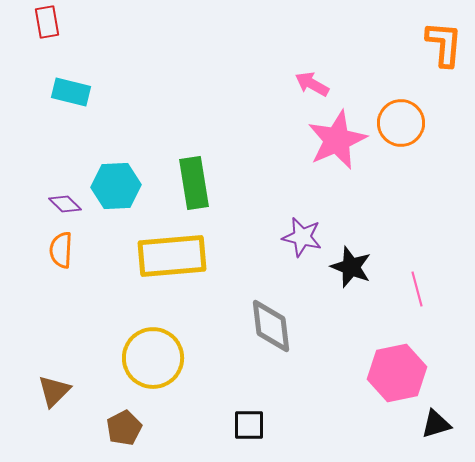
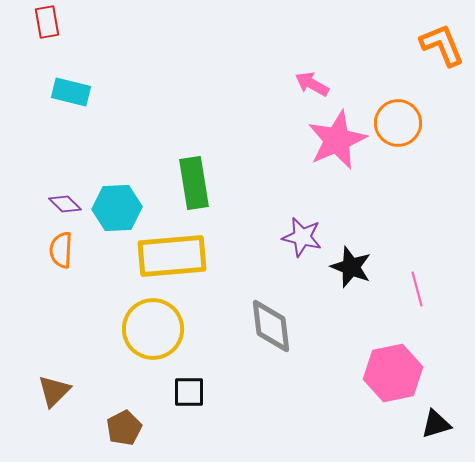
orange L-shape: moved 2 px left, 1 px down; rotated 27 degrees counterclockwise
orange circle: moved 3 px left
cyan hexagon: moved 1 px right, 22 px down
yellow circle: moved 29 px up
pink hexagon: moved 4 px left
black square: moved 60 px left, 33 px up
